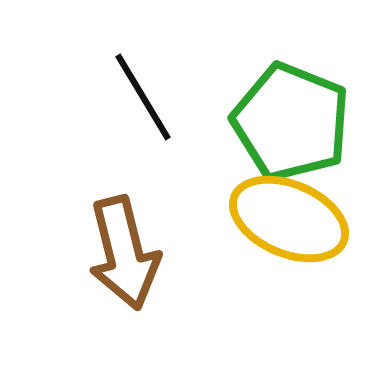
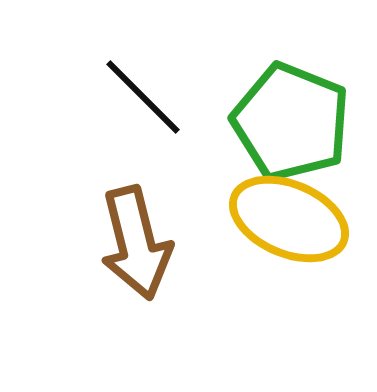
black line: rotated 14 degrees counterclockwise
brown arrow: moved 12 px right, 10 px up
